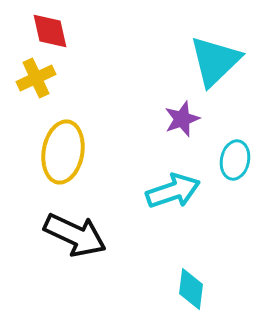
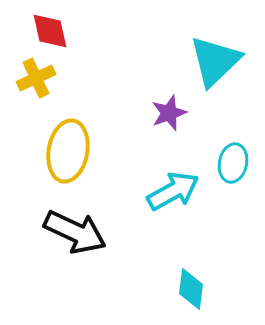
purple star: moved 13 px left, 6 px up
yellow ellipse: moved 5 px right, 1 px up
cyan ellipse: moved 2 px left, 3 px down
cyan arrow: rotated 10 degrees counterclockwise
black arrow: moved 3 px up
